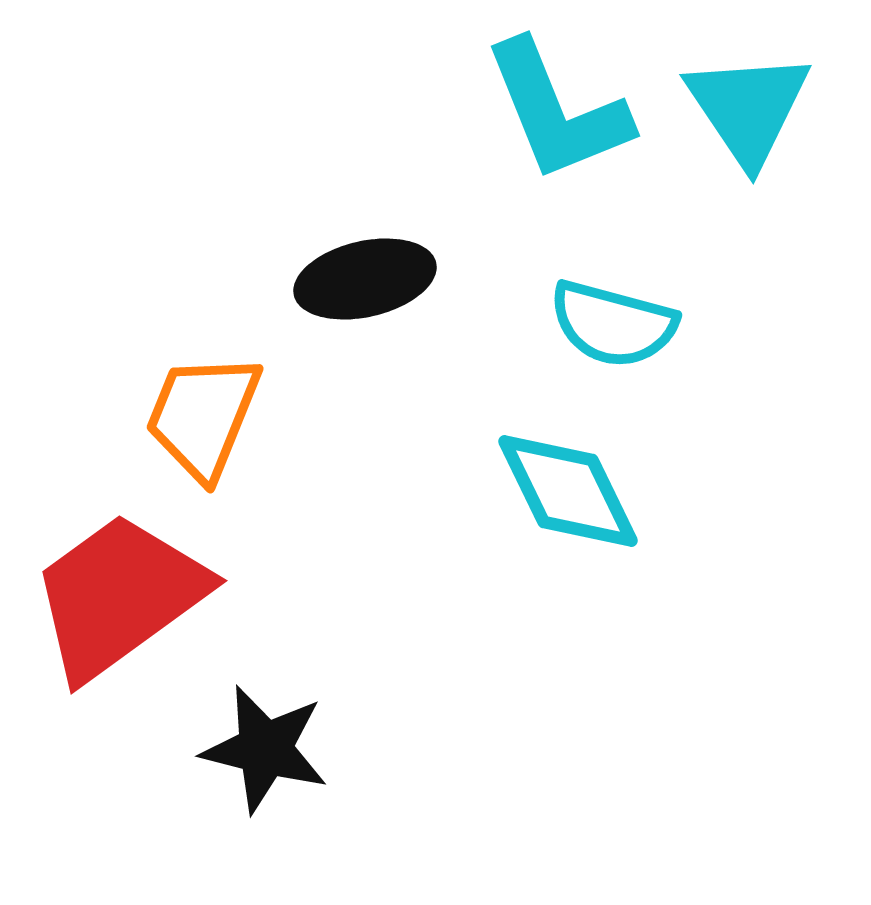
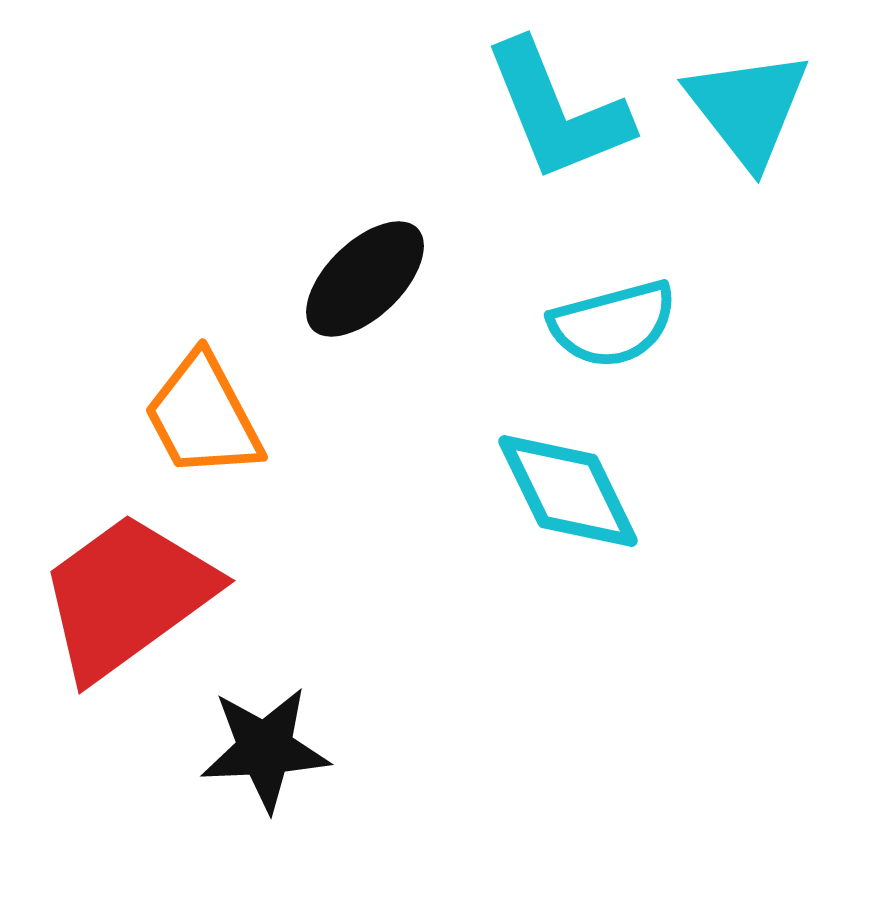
cyan triangle: rotated 4 degrees counterclockwise
black ellipse: rotated 31 degrees counterclockwise
cyan semicircle: rotated 30 degrees counterclockwise
orange trapezoid: rotated 50 degrees counterclockwise
red trapezoid: moved 8 px right
black star: rotated 17 degrees counterclockwise
